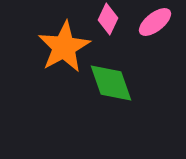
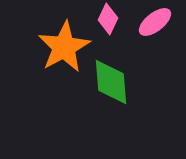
green diamond: moved 1 px up; rotated 15 degrees clockwise
